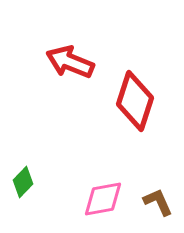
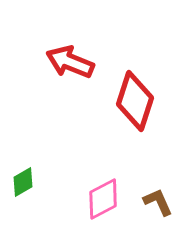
green diamond: rotated 16 degrees clockwise
pink diamond: rotated 18 degrees counterclockwise
